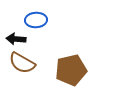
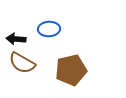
blue ellipse: moved 13 px right, 9 px down
